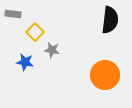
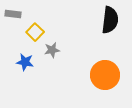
gray star: rotated 21 degrees counterclockwise
